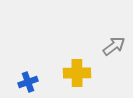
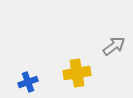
yellow cross: rotated 8 degrees counterclockwise
